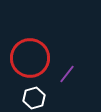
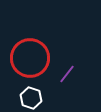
white hexagon: moved 3 px left; rotated 25 degrees counterclockwise
